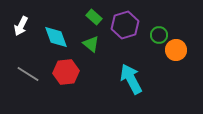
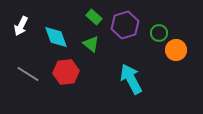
green circle: moved 2 px up
